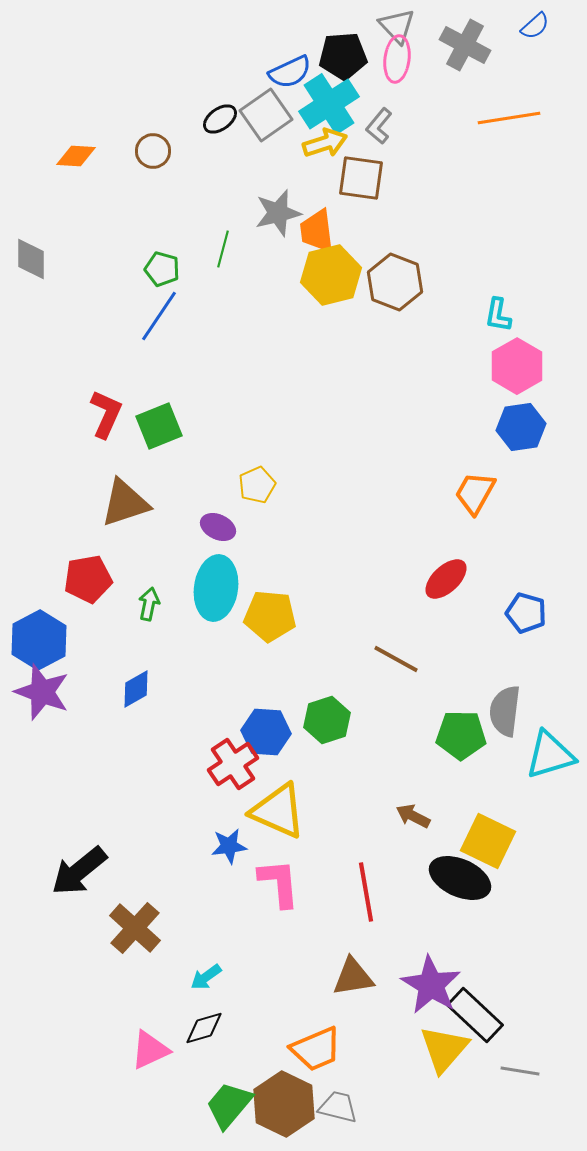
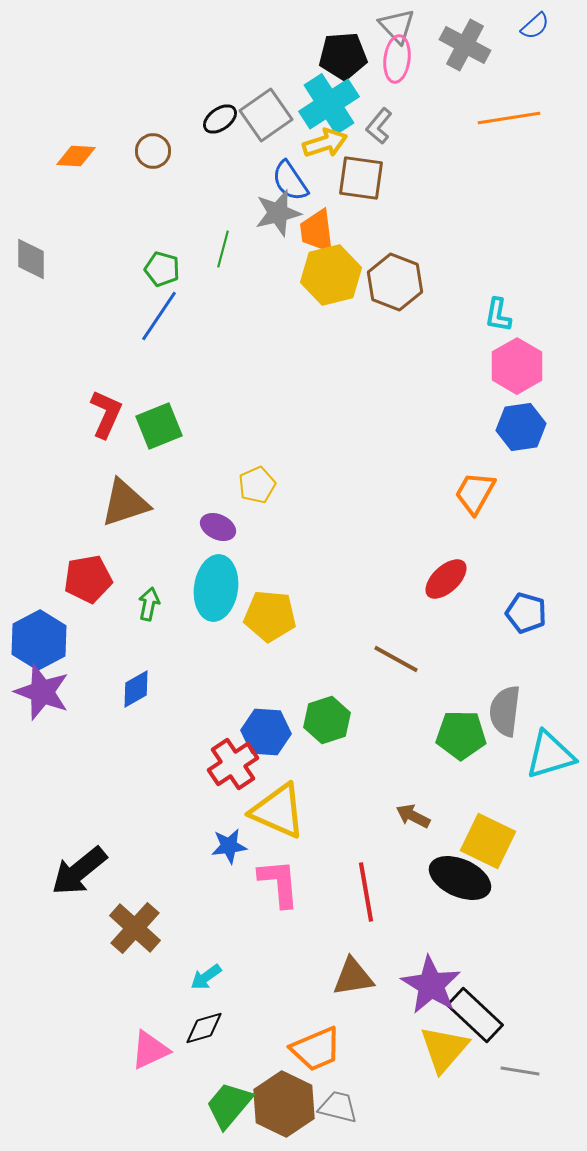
blue semicircle at (290, 72): moved 109 px down; rotated 81 degrees clockwise
